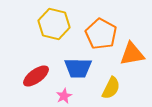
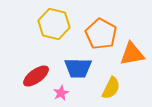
pink star: moved 3 px left, 3 px up
